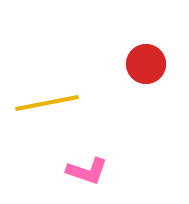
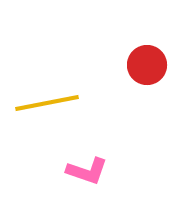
red circle: moved 1 px right, 1 px down
